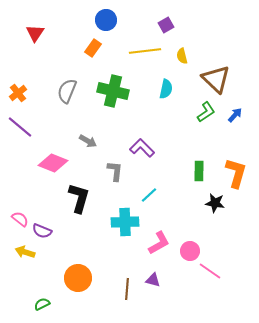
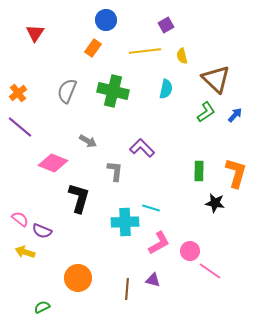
cyan line: moved 2 px right, 13 px down; rotated 60 degrees clockwise
green semicircle: moved 3 px down
